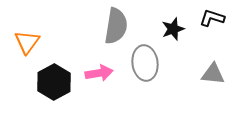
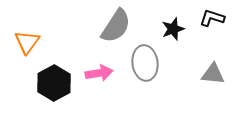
gray semicircle: rotated 24 degrees clockwise
black hexagon: moved 1 px down
